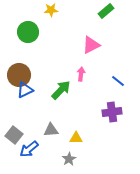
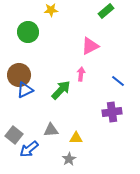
pink triangle: moved 1 px left, 1 px down
